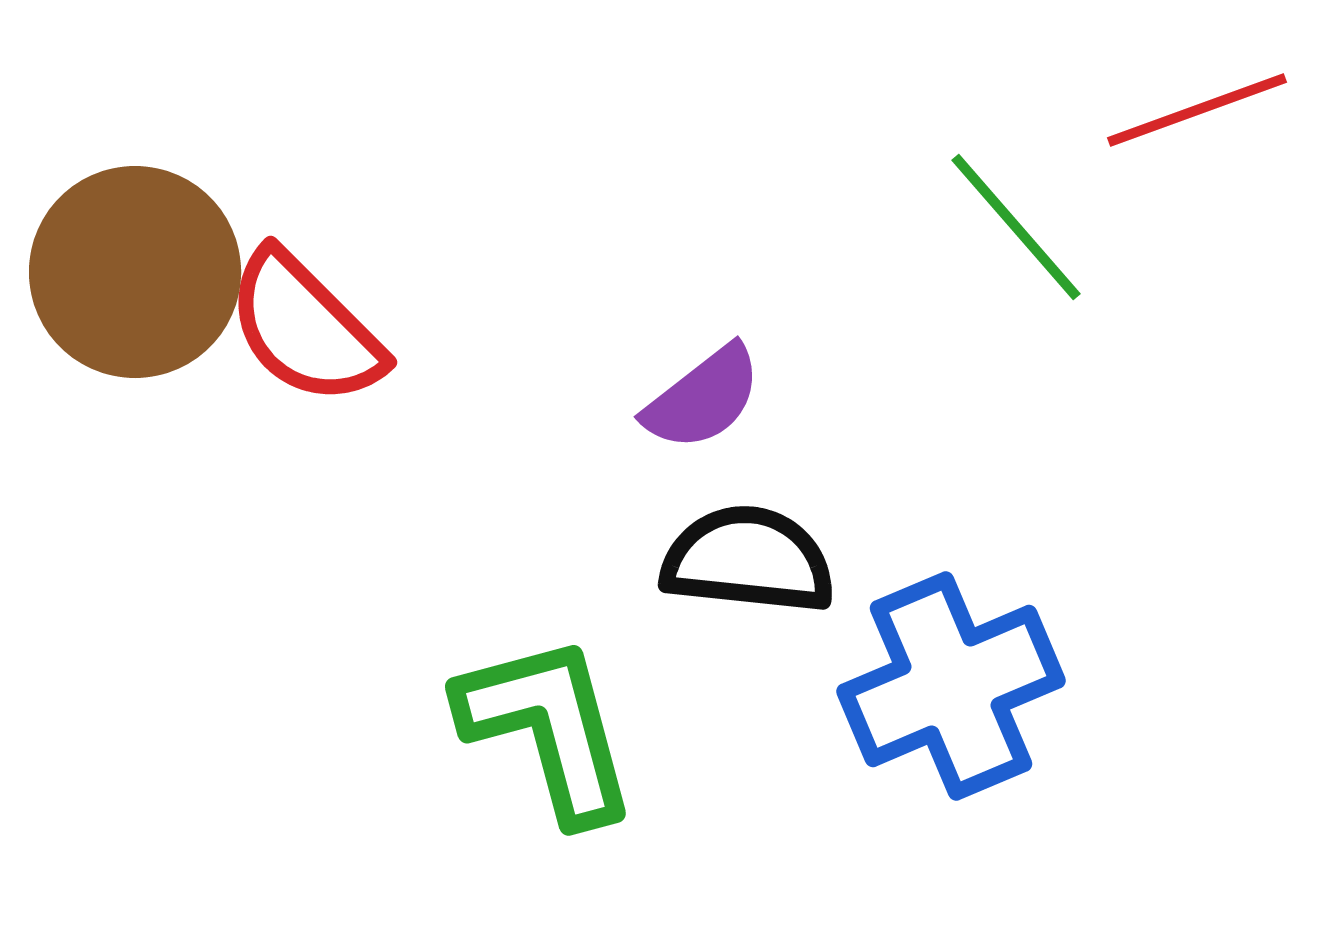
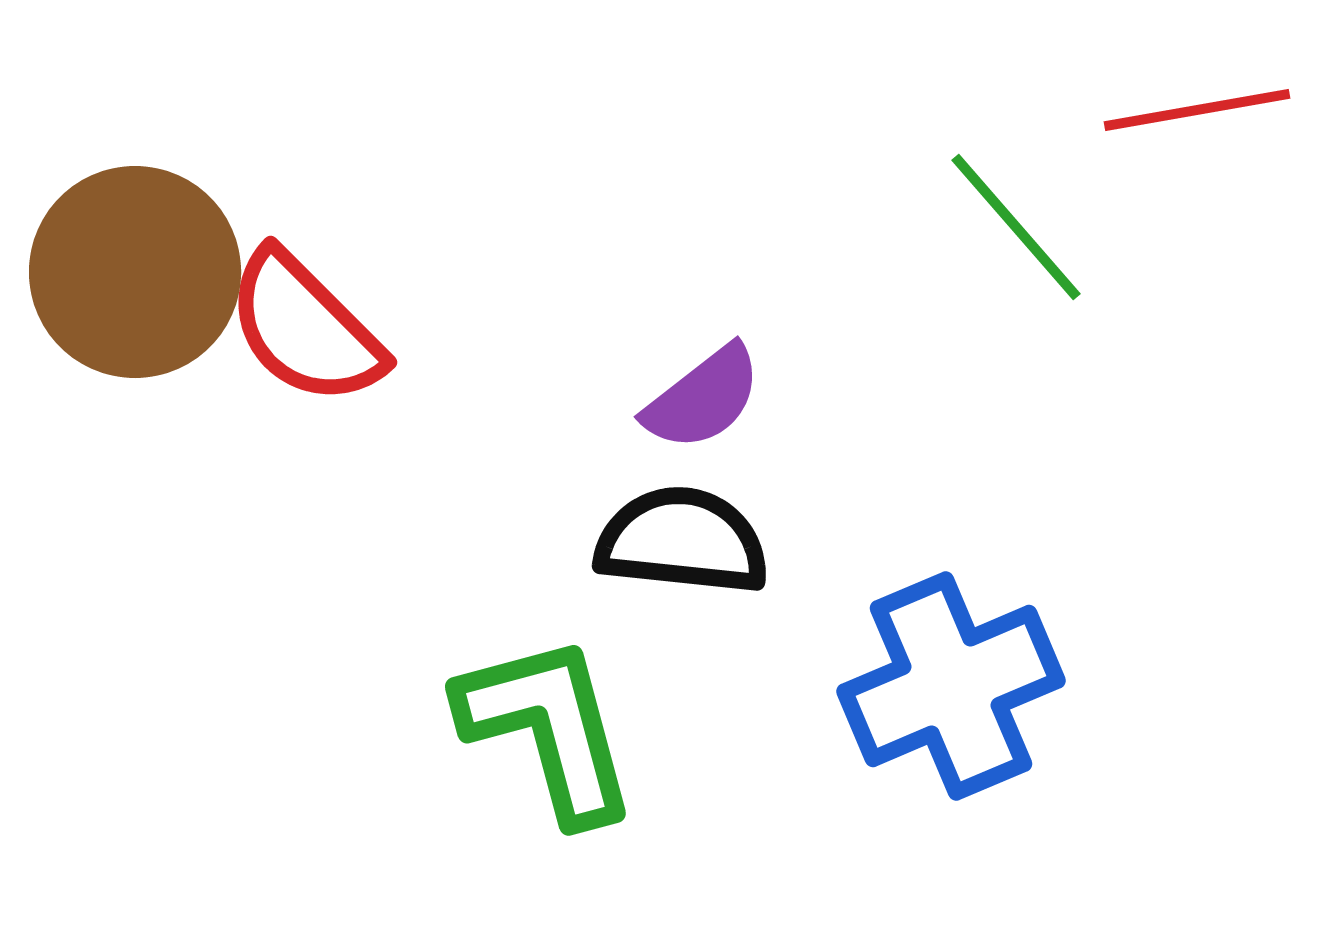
red line: rotated 10 degrees clockwise
black semicircle: moved 66 px left, 19 px up
